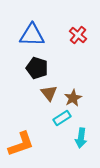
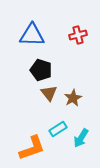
red cross: rotated 36 degrees clockwise
black pentagon: moved 4 px right, 2 px down
cyan rectangle: moved 4 px left, 11 px down
cyan arrow: rotated 24 degrees clockwise
orange L-shape: moved 11 px right, 4 px down
